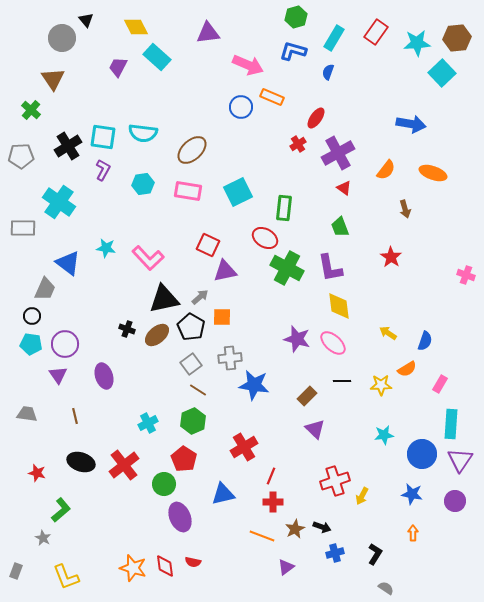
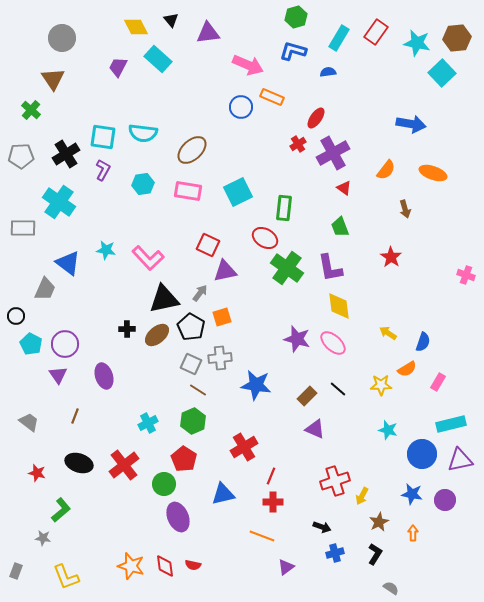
black triangle at (86, 20): moved 85 px right
cyan rectangle at (334, 38): moved 5 px right
cyan star at (417, 43): rotated 16 degrees clockwise
cyan rectangle at (157, 57): moved 1 px right, 2 px down
blue semicircle at (328, 72): rotated 63 degrees clockwise
black cross at (68, 146): moved 2 px left, 8 px down
purple cross at (338, 153): moved 5 px left
cyan star at (106, 248): moved 2 px down
green cross at (287, 268): rotated 8 degrees clockwise
gray arrow at (200, 297): moved 4 px up; rotated 12 degrees counterclockwise
black circle at (32, 316): moved 16 px left
orange square at (222, 317): rotated 18 degrees counterclockwise
black cross at (127, 329): rotated 21 degrees counterclockwise
blue semicircle at (425, 341): moved 2 px left, 1 px down
cyan pentagon at (31, 344): rotated 20 degrees clockwise
gray cross at (230, 358): moved 10 px left
gray square at (191, 364): rotated 30 degrees counterclockwise
black line at (342, 381): moved 4 px left, 8 px down; rotated 42 degrees clockwise
pink rectangle at (440, 384): moved 2 px left, 2 px up
blue star at (254, 385): moved 2 px right
gray trapezoid at (27, 414): moved 2 px right, 8 px down; rotated 30 degrees clockwise
brown line at (75, 416): rotated 35 degrees clockwise
cyan rectangle at (451, 424): rotated 72 degrees clockwise
purple triangle at (315, 429): rotated 20 degrees counterclockwise
cyan star at (384, 435): moved 4 px right, 5 px up; rotated 24 degrees clockwise
purple triangle at (460, 460): rotated 44 degrees clockwise
black ellipse at (81, 462): moved 2 px left, 1 px down
purple circle at (455, 501): moved 10 px left, 1 px up
purple ellipse at (180, 517): moved 2 px left
brown star at (295, 529): moved 84 px right, 7 px up
gray star at (43, 538): rotated 21 degrees counterclockwise
red semicircle at (193, 562): moved 3 px down
orange star at (133, 568): moved 2 px left, 2 px up
gray semicircle at (386, 588): moved 5 px right
